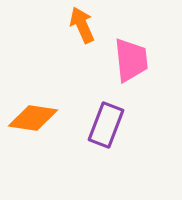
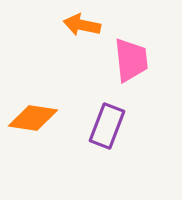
orange arrow: rotated 54 degrees counterclockwise
purple rectangle: moved 1 px right, 1 px down
